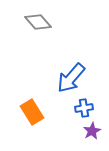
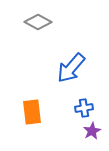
gray diamond: rotated 20 degrees counterclockwise
blue arrow: moved 10 px up
orange rectangle: rotated 25 degrees clockwise
